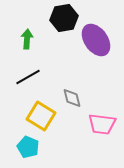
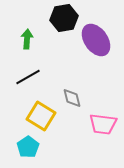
pink trapezoid: moved 1 px right
cyan pentagon: rotated 15 degrees clockwise
